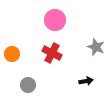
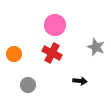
pink circle: moved 5 px down
orange circle: moved 2 px right
black arrow: moved 6 px left; rotated 16 degrees clockwise
